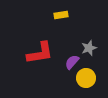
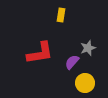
yellow rectangle: rotated 72 degrees counterclockwise
gray star: moved 1 px left
yellow circle: moved 1 px left, 5 px down
